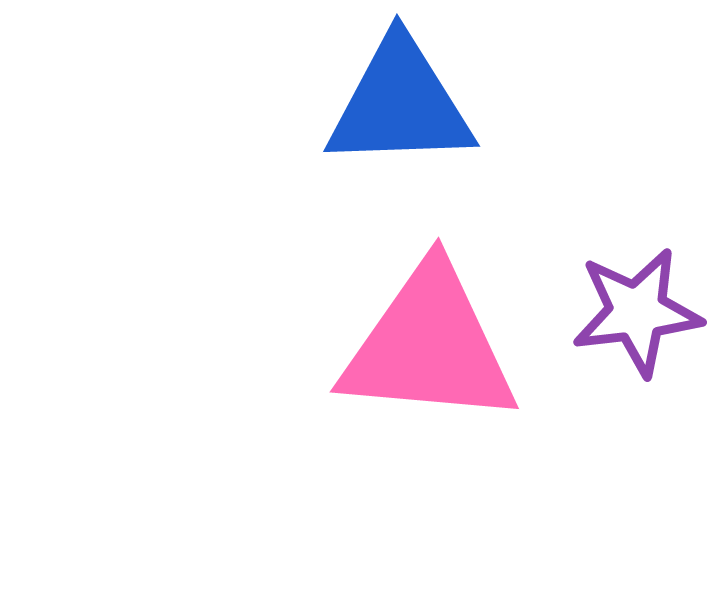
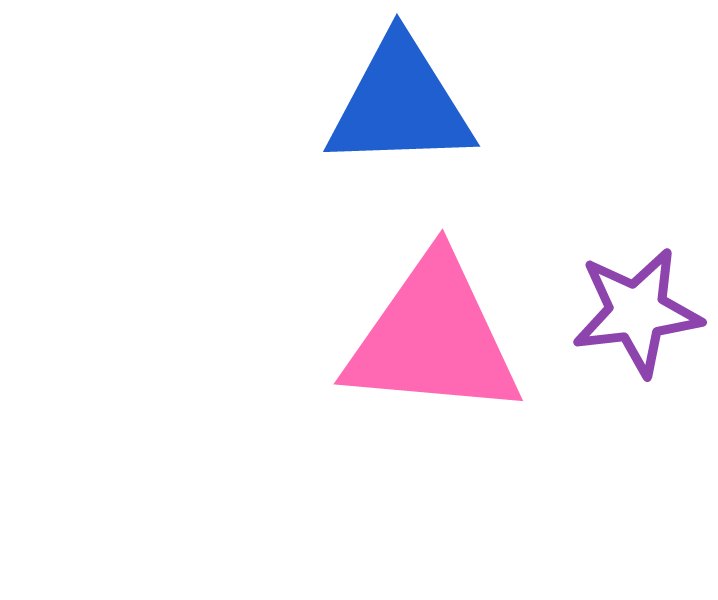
pink triangle: moved 4 px right, 8 px up
